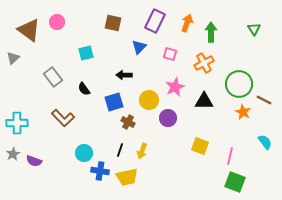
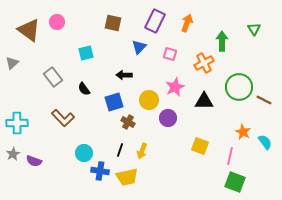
green arrow: moved 11 px right, 9 px down
gray triangle: moved 1 px left, 5 px down
green circle: moved 3 px down
orange star: moved 20 px down
